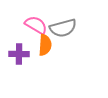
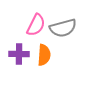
pink semicircle: rotated 85 degrees clockwise
orange semicircle: moved 1 px left, 10 px down
